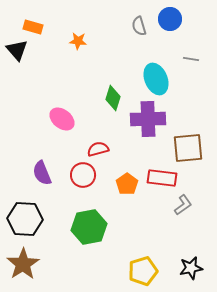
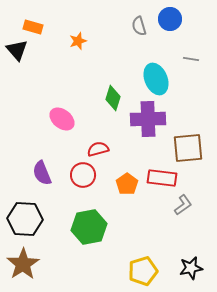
orange star: rotated 24 degrees counterclockwise
